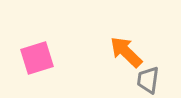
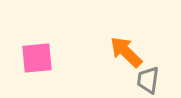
pink square: rotated 12 degrees clockwise
